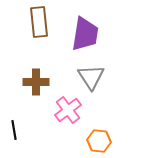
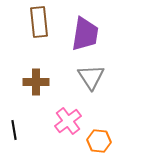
pink cross: moved 11 px down
